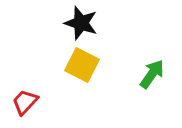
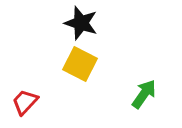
yellow square: moved 2 px left, 1 px up
green arrow: moved 8 px left, 20 px down
